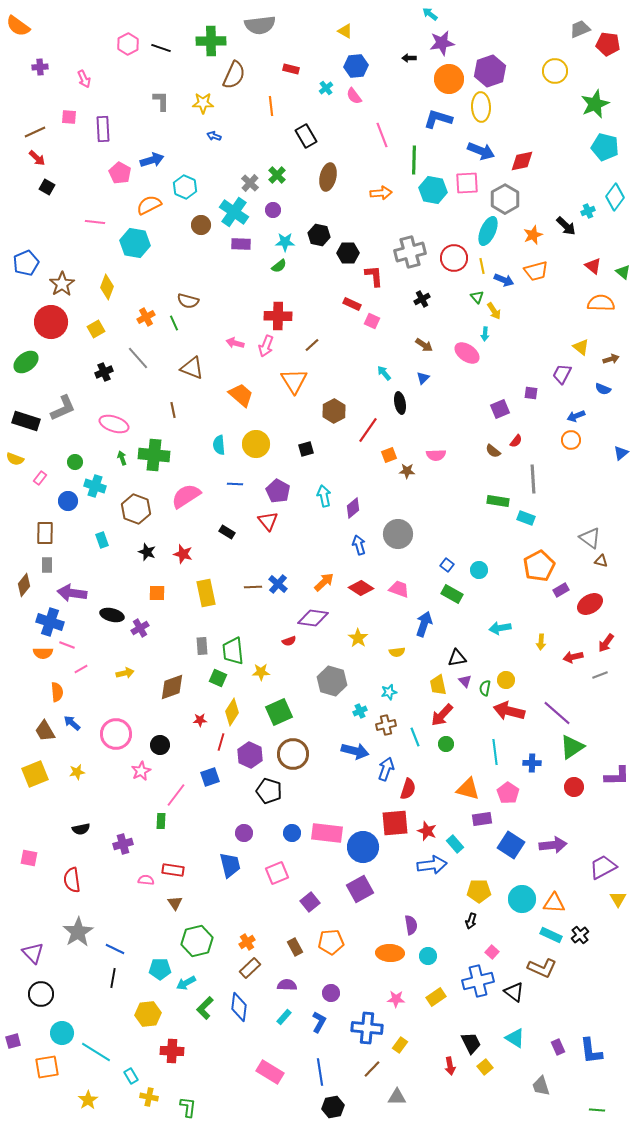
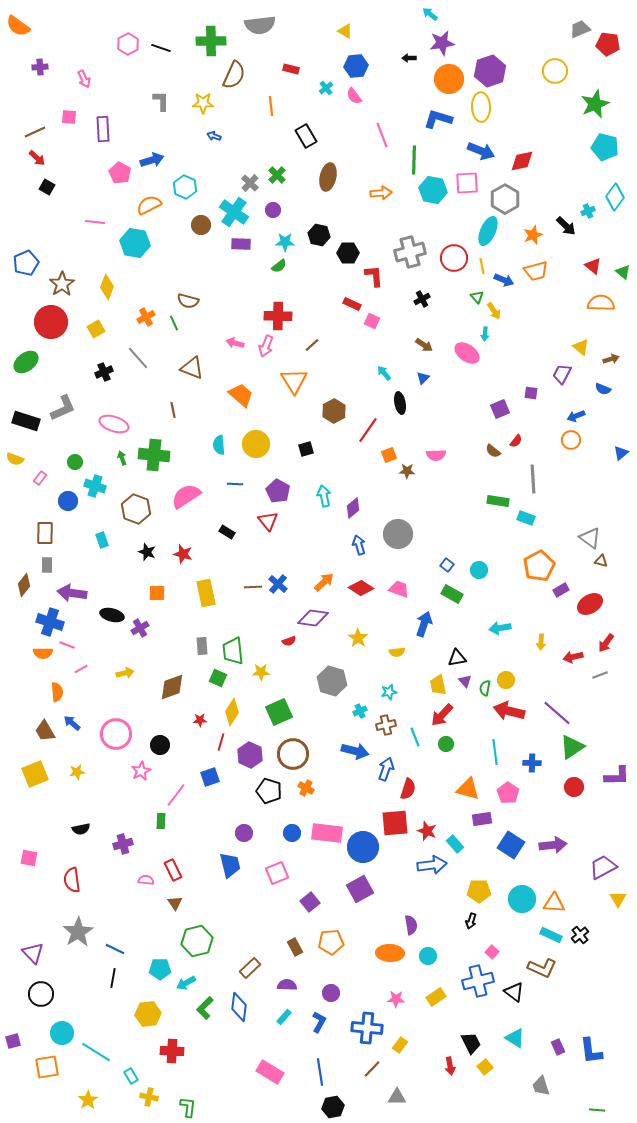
red rectangle at (173, 870): rotated 55 degrees clockwise
orange cross at (247, 942): moved 59 px right, 154 px up; rotated 28 degrees counterclockwise
